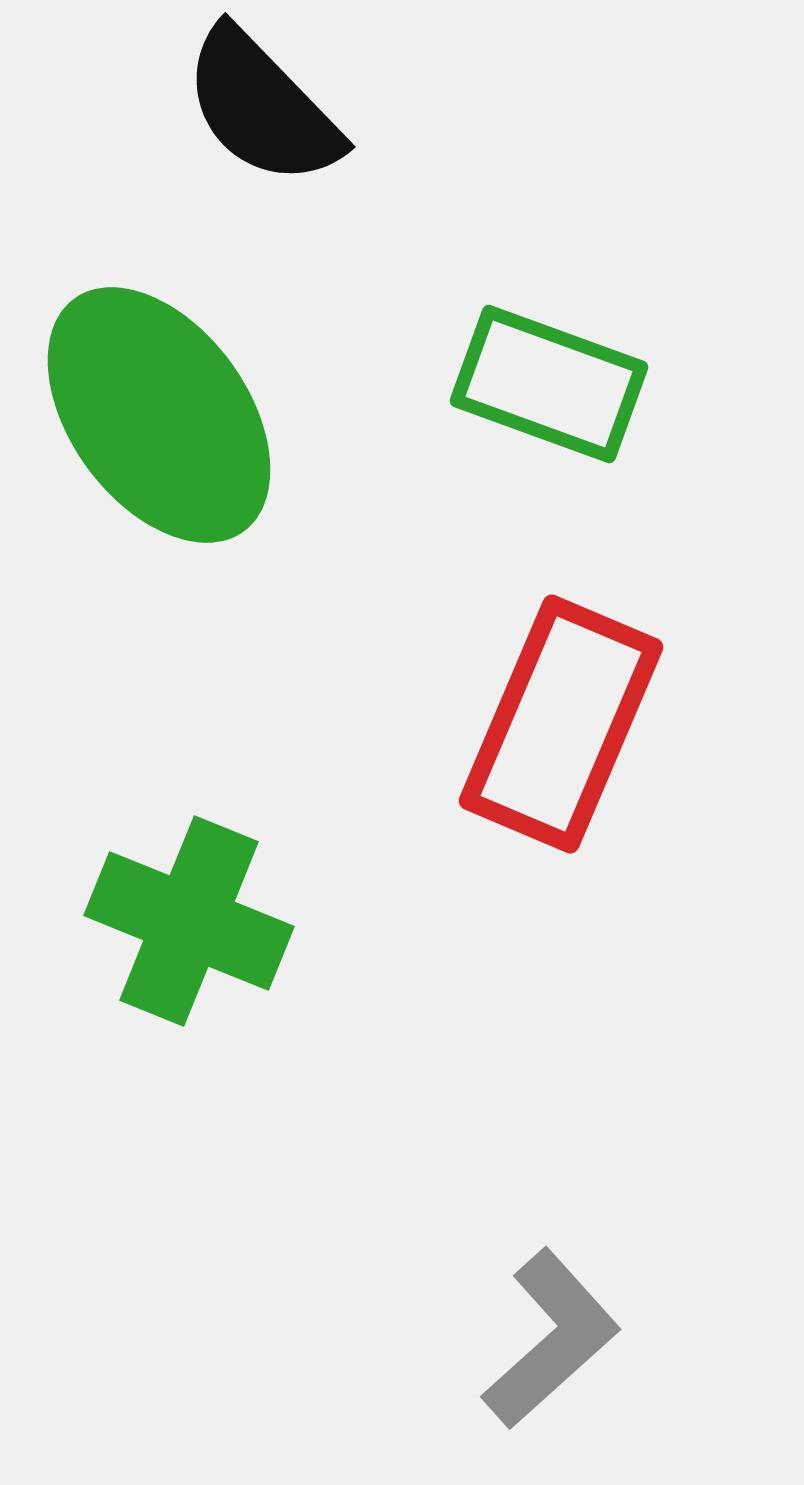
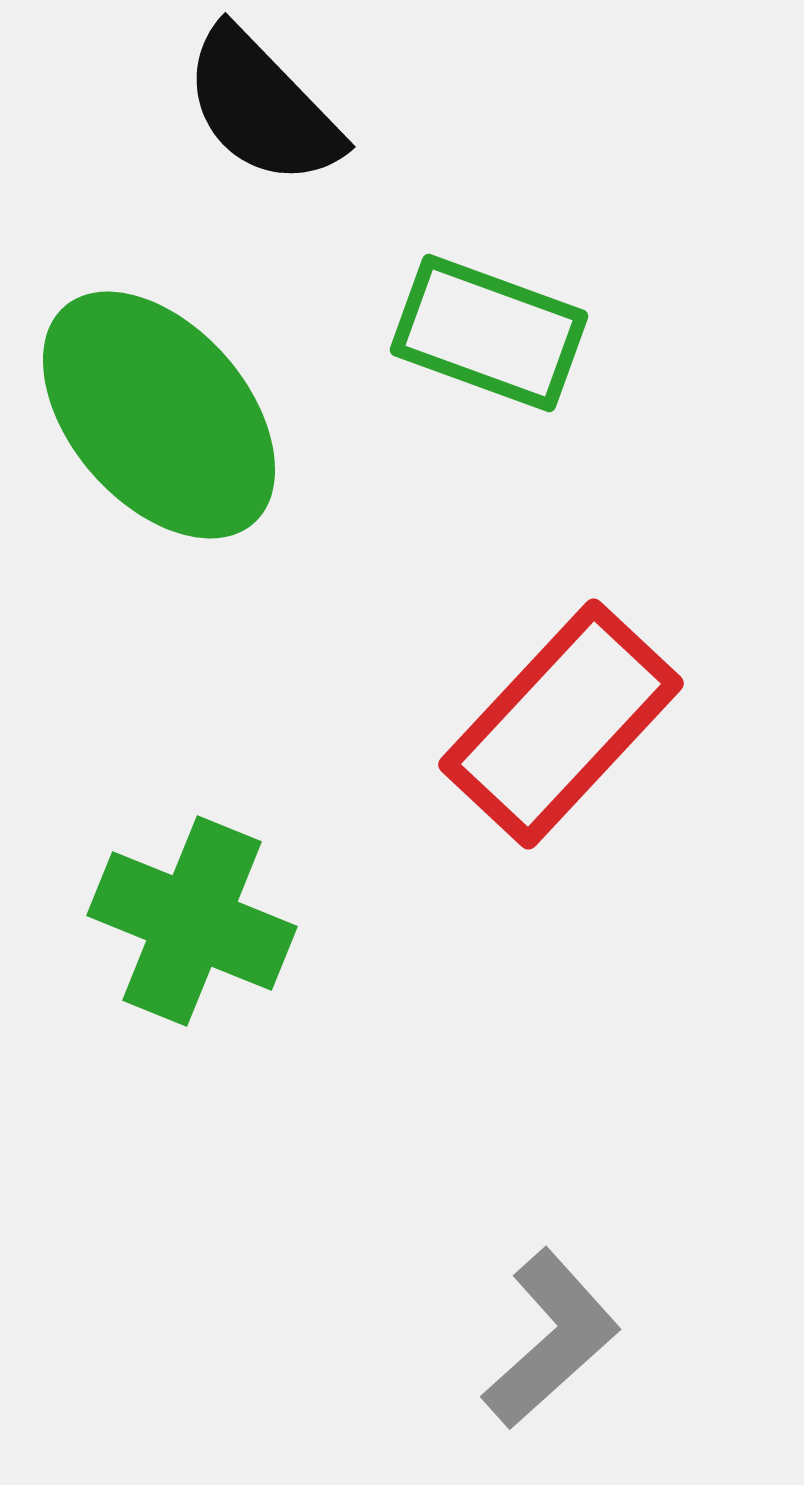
green rectangle: moved 60 px left, 51 px up
green ellipse: rotated 5 degrees counterclockwise
red rectangle: rotated 20 degrees clockwise
green cross: moved 3 px right
